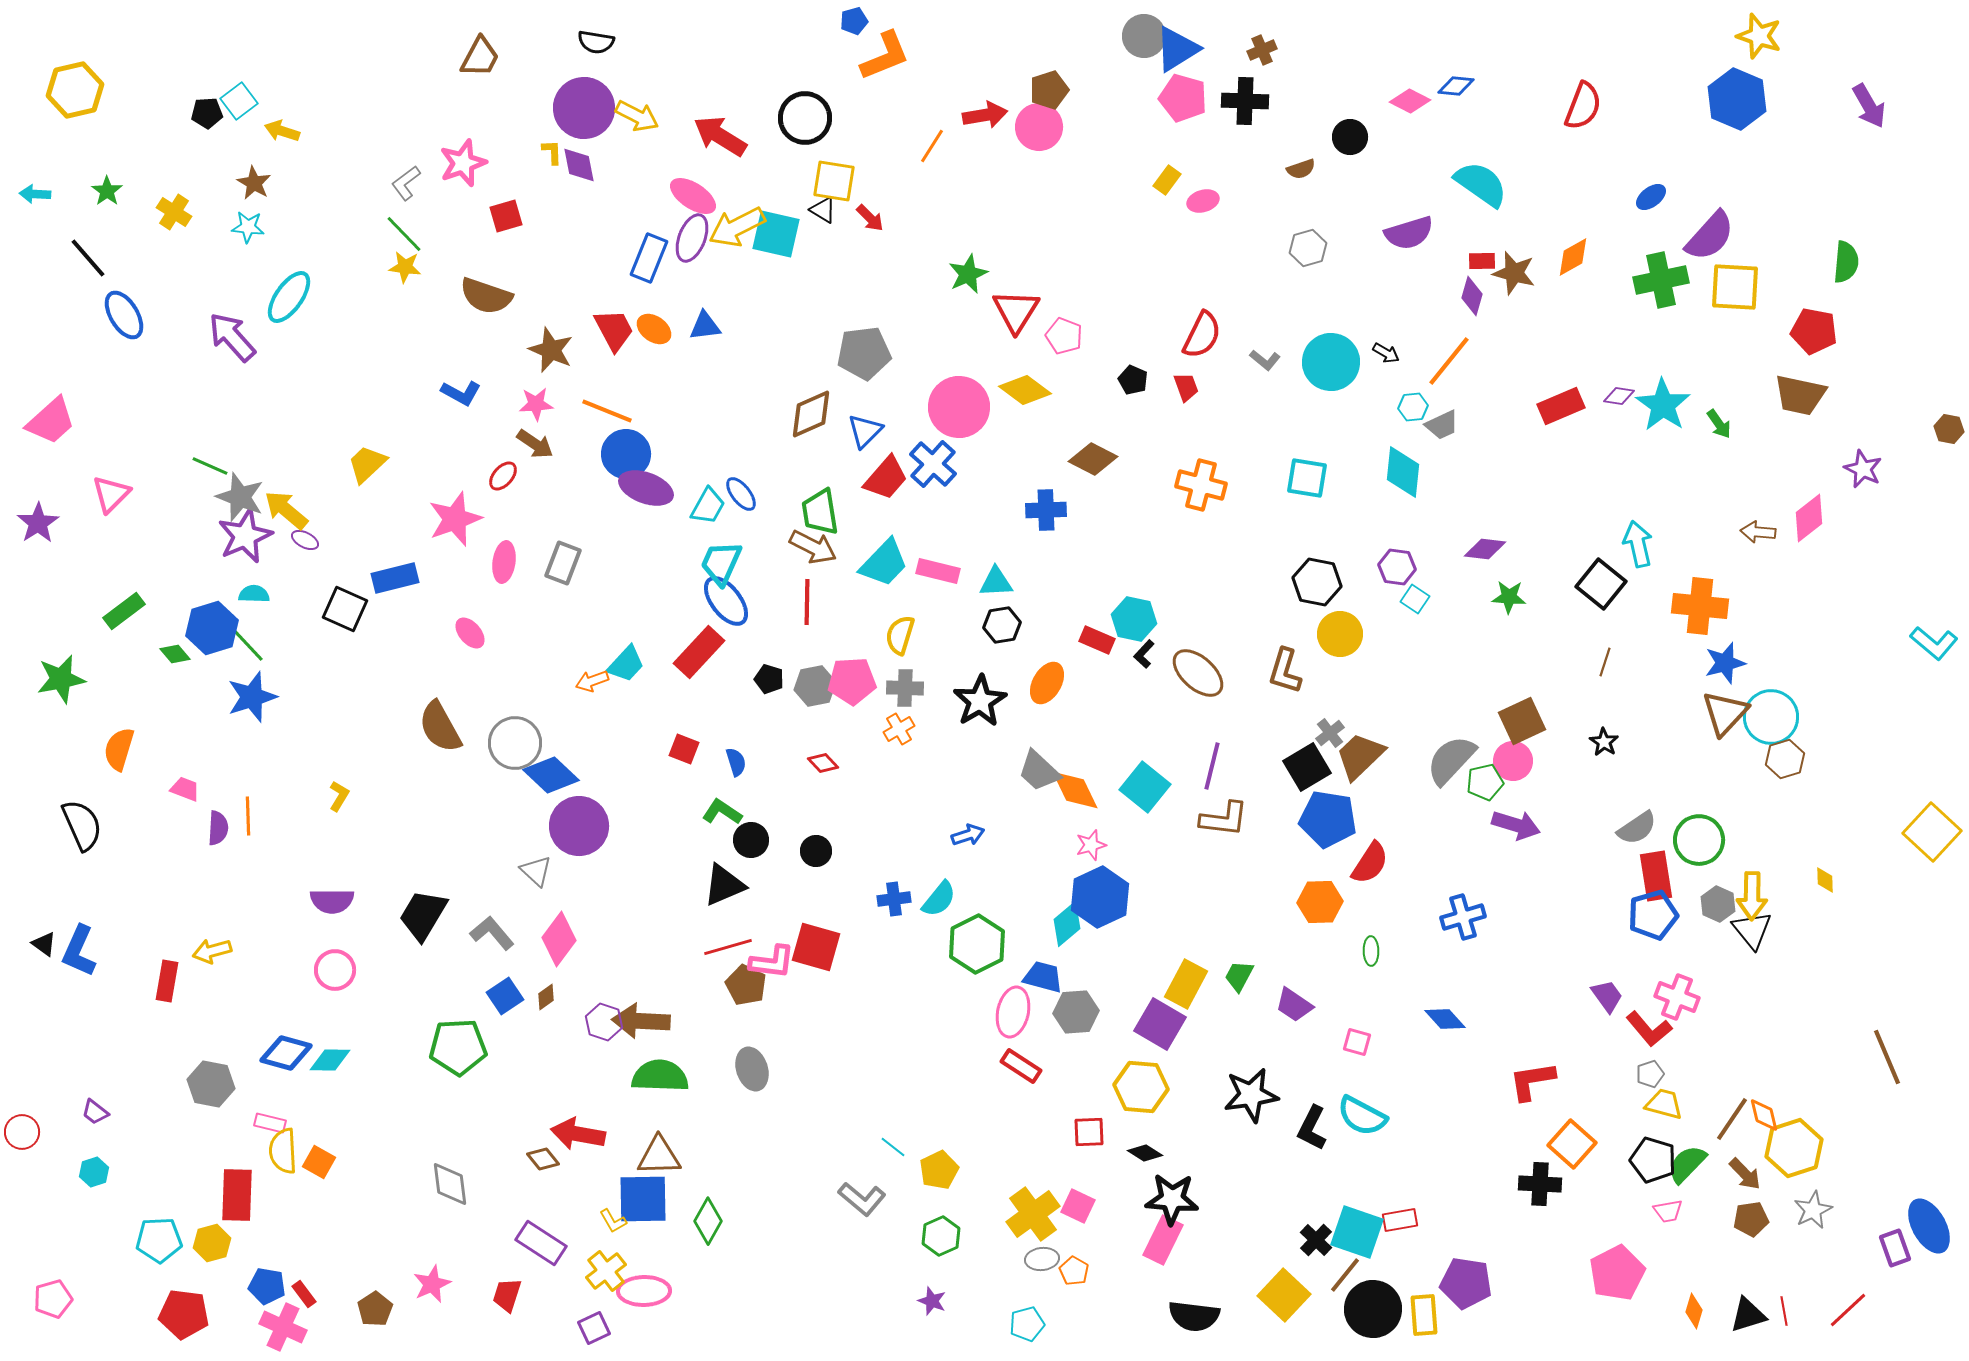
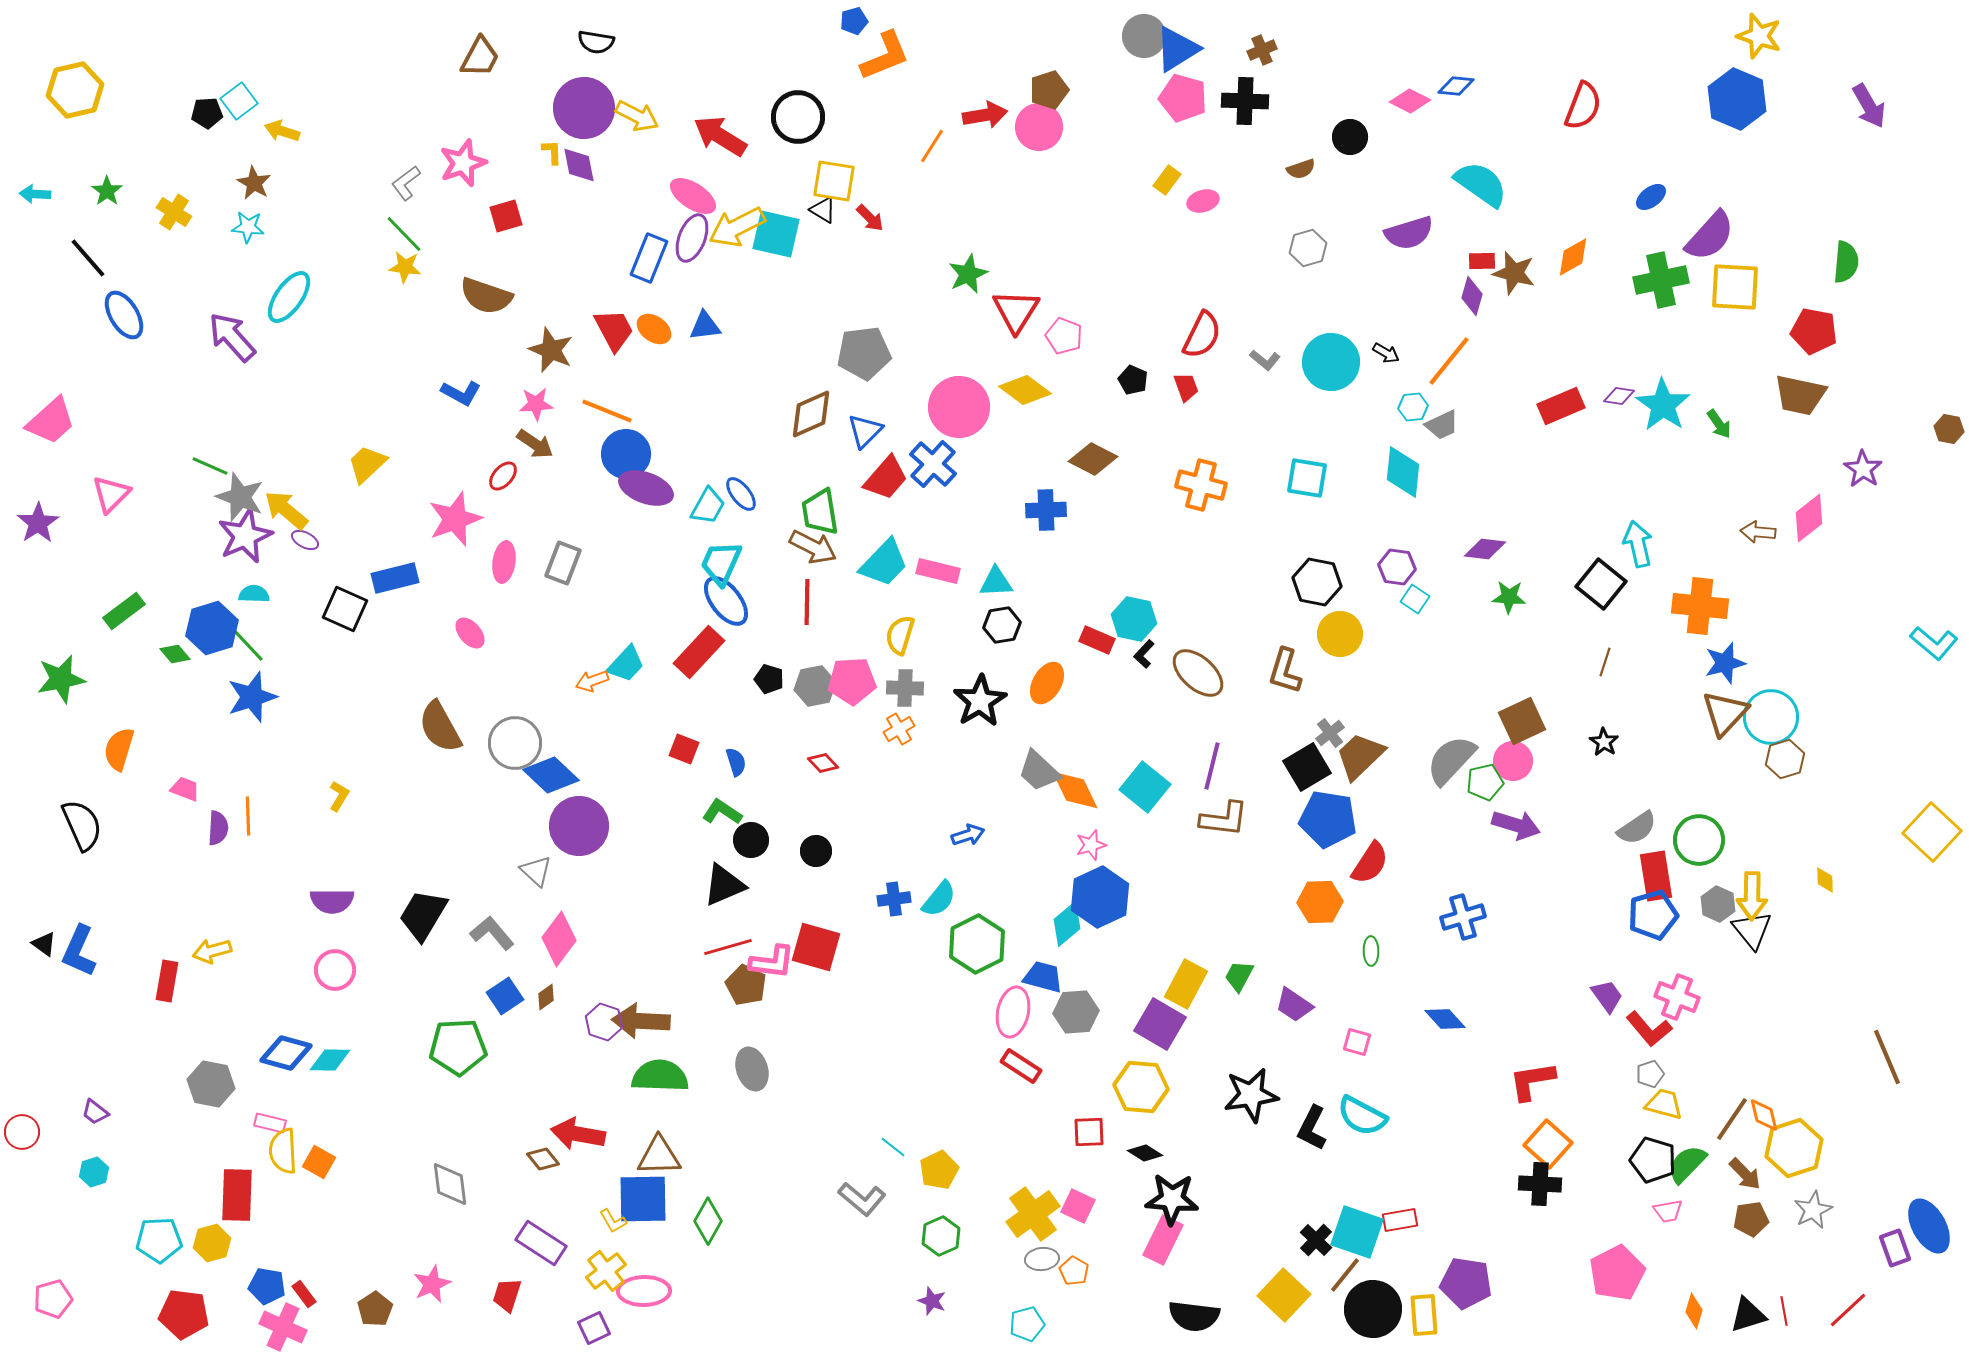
black circle at (805, 118): moved 7 px left, 1 px up
purple star at (1863, 469): rotated 9 degrees clockwise
orange square at (1572, 1144): moved 24 px left
